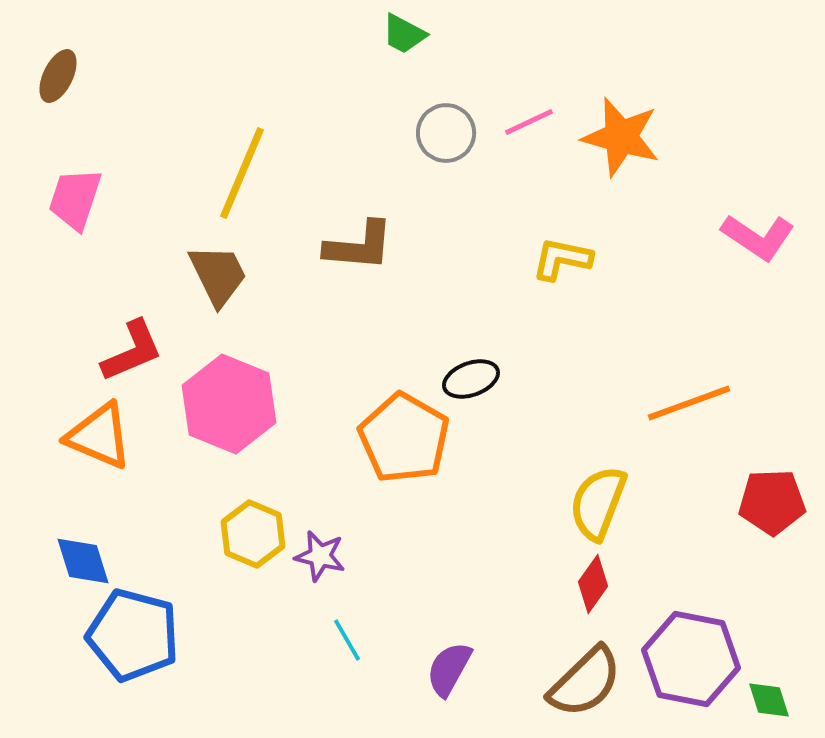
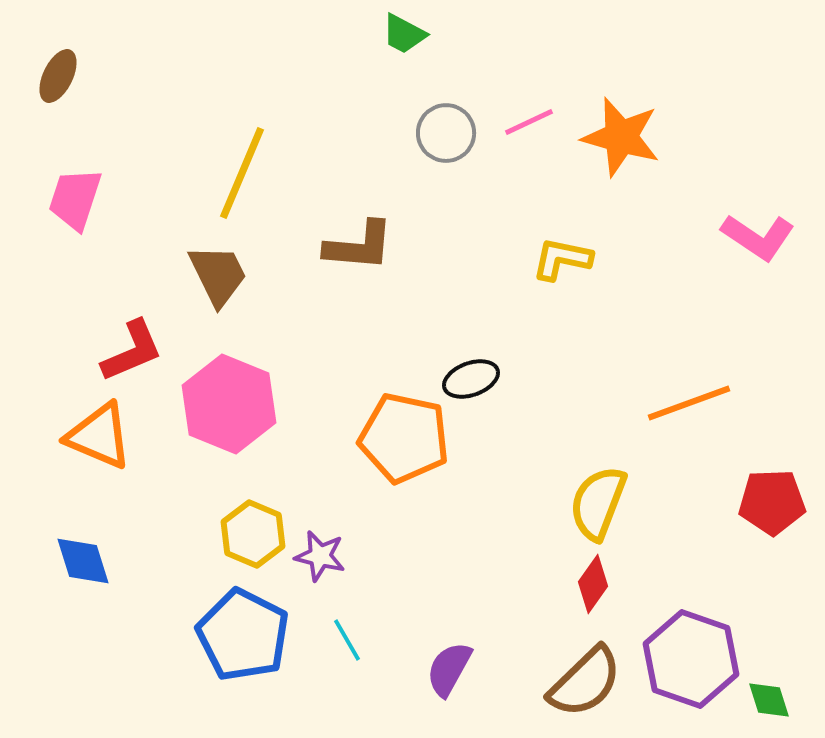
orange pentagon: rotated 18 degrees counterclockwise
blue pentagon: moved 110 px right; rotated 12 degrees clockwise
purple hexagon: rotated 8 degrees clockwise
